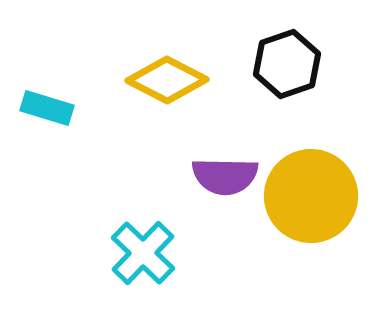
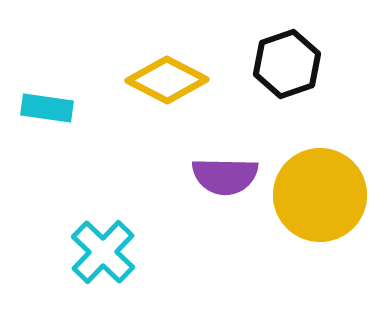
cyan rectangle: rotated 9 degrees counterclockwise
yellow circle: moved 9 px right, 1 px up
cyan cross: moved 40 px left, 1 px up
